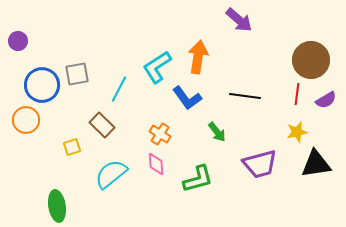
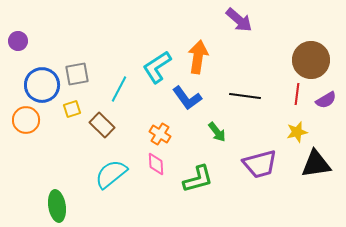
yellow square: moved 38 px up
